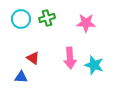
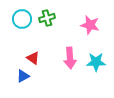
cyan circle: moved 1 px right
pink star: moved 4 px right, 2 px down; rotated 12 degrees clockwise
cyan star: moved 2 px right, 3 px up; rotated 18 degrees counterclockwise
blue triangle: moved 2 px right, 1 px up; rotated 32 degrees counterclockwise
